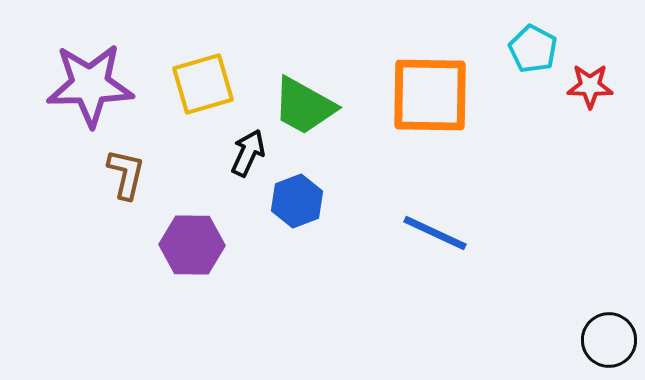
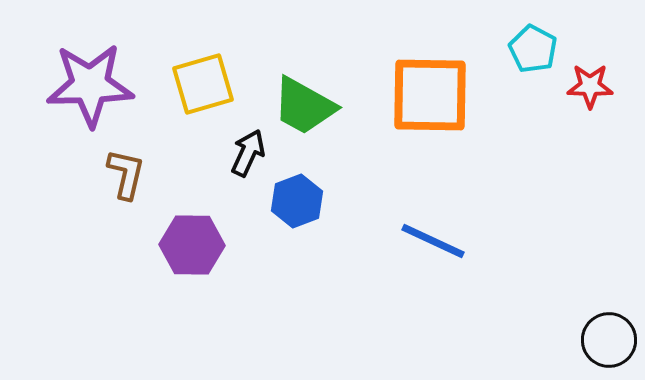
blue line: moved 2 px left, 8 px down
